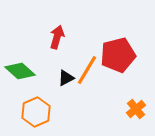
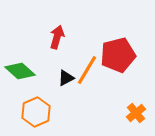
orange cross: moved 4 px down
